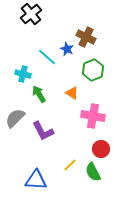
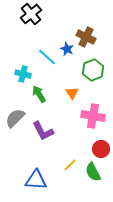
orange triangle: rotated 24 degrees clockwise
